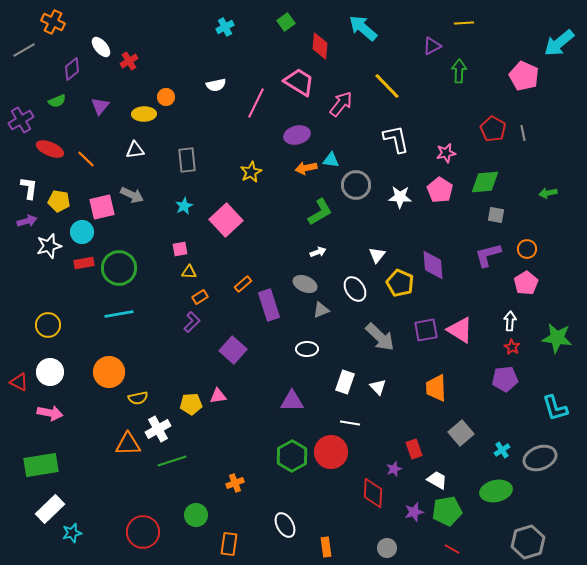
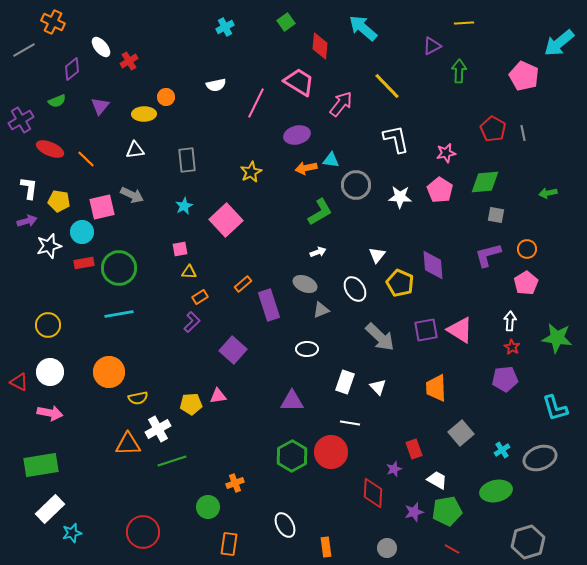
green circle at (196, 515): moved 12 px right, 8 px up
